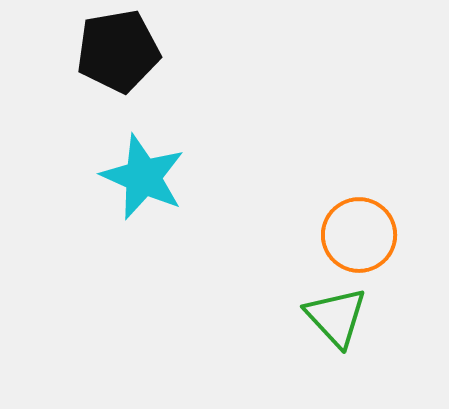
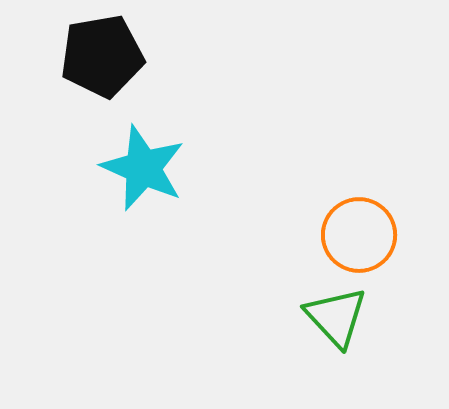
black pentagon: moved 16 px left, 5 px down
cyan star: moved 9 px up
